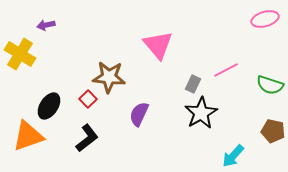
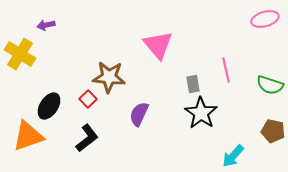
pink line: rotated 75 degrees counterclockwise
gray rectangle: rotated 36 degrees counterclockwise
black star: rotated 8 degrees counterclockwise
